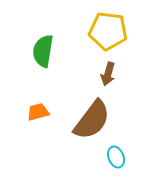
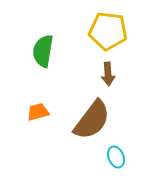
brown arrow: rotated 20 degrees counterclockwise
